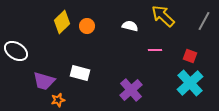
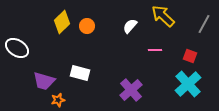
gray line: moved 3 px down
white semicircle: rotated 63 degrees counterclockwise
white ellipse: moved 1 px right, 3 px up
cyan cross: moved 2 px left, 1 px down
